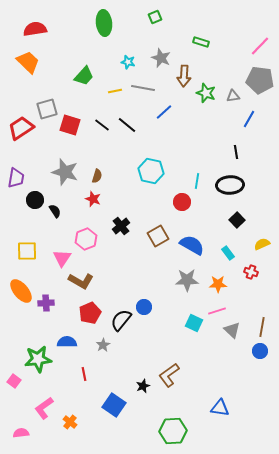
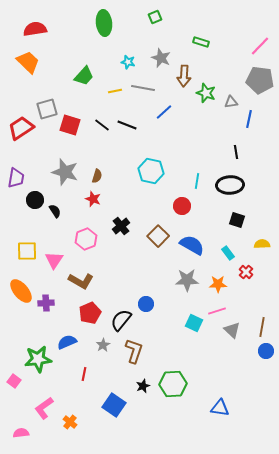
gray triangle at (233, 96): moved 2 px left, 6 px down
blue line at (249, 119): rotated 18 degrees counterclockwise
black line at (127, 125): rotated 18 degrees counterclockwise
red circle at (182, 202): moved 4 px down
black square at (237, 220): rotated 28 degrees counterclockwise
brown square at (158, 236): rotated 15 degrees counterclockwise
yellow semicircle at (262, 244): rotated 21 degrees clockwise
pink triangle at (62, 258): moved 8 px left, 2 px down
red cross at (251, 272): moved 5 px left; rotated 24 degrees clockwise
blue circle at (144, 307): moved 2 px right, 3 px up
blue semicircle at (67, 342): rotated 24 degrees counterclockwise
blue circle at (260, 351): moved 6 px right
red line at (84, 374): rotated 24 degrees clockwise
brown L-shape at (169, 375): moved 35 px left, 24 px up; rotated 145 degrees clockwise
green hexagon at (173, 431): moved 47 px up
